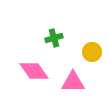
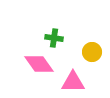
green cross: rotated 24 degrees clockwise
pink diamond: moved 5 px right, 7 px up
